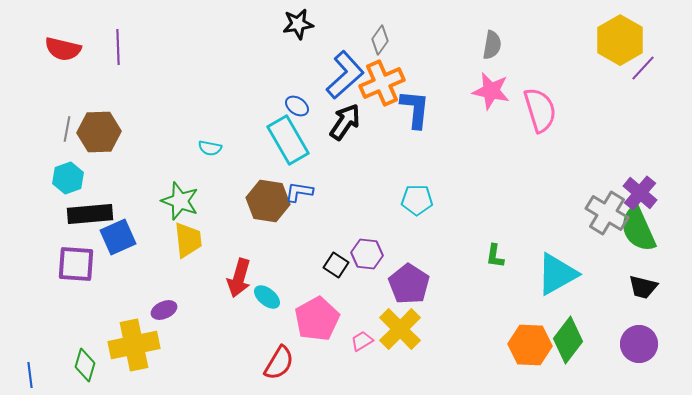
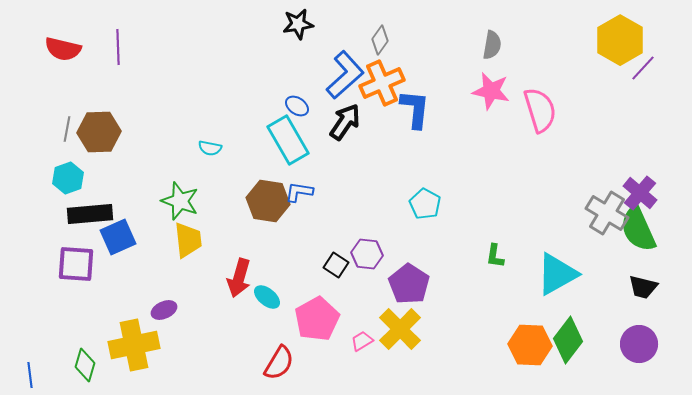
cyan pentagon at (417, 200): moved 8 px right, 4 px down; rotated 28 degrees clockwise
